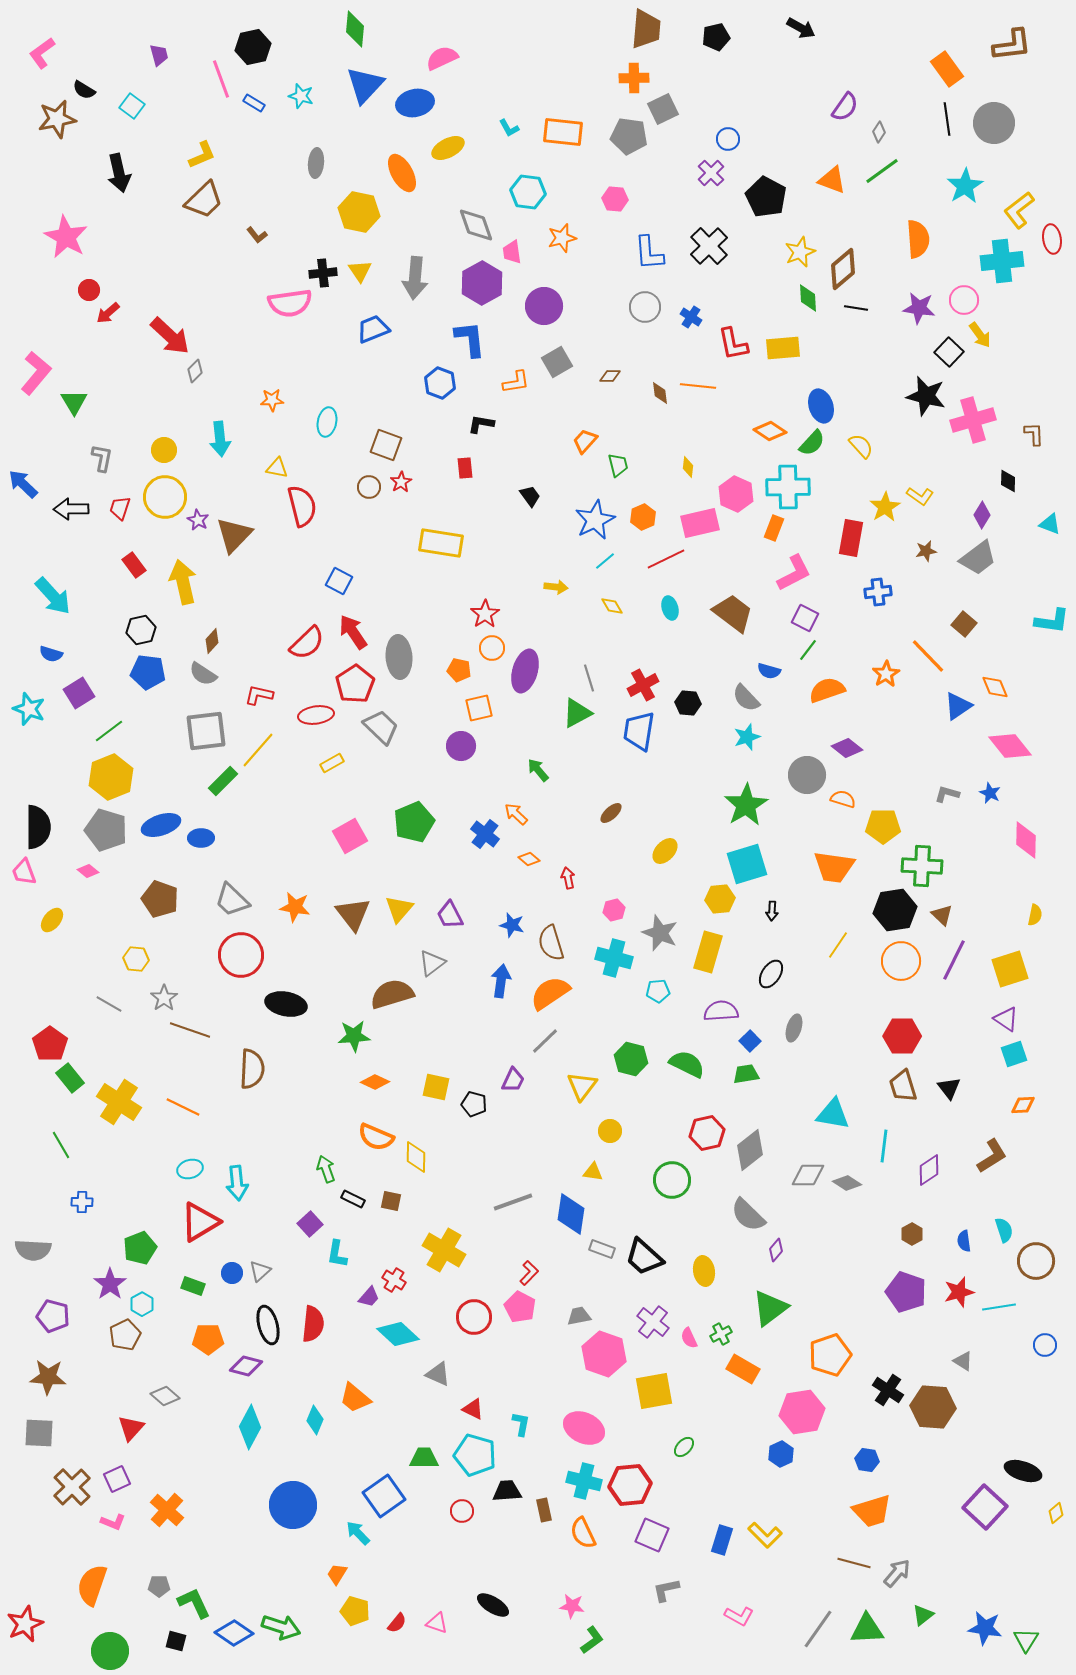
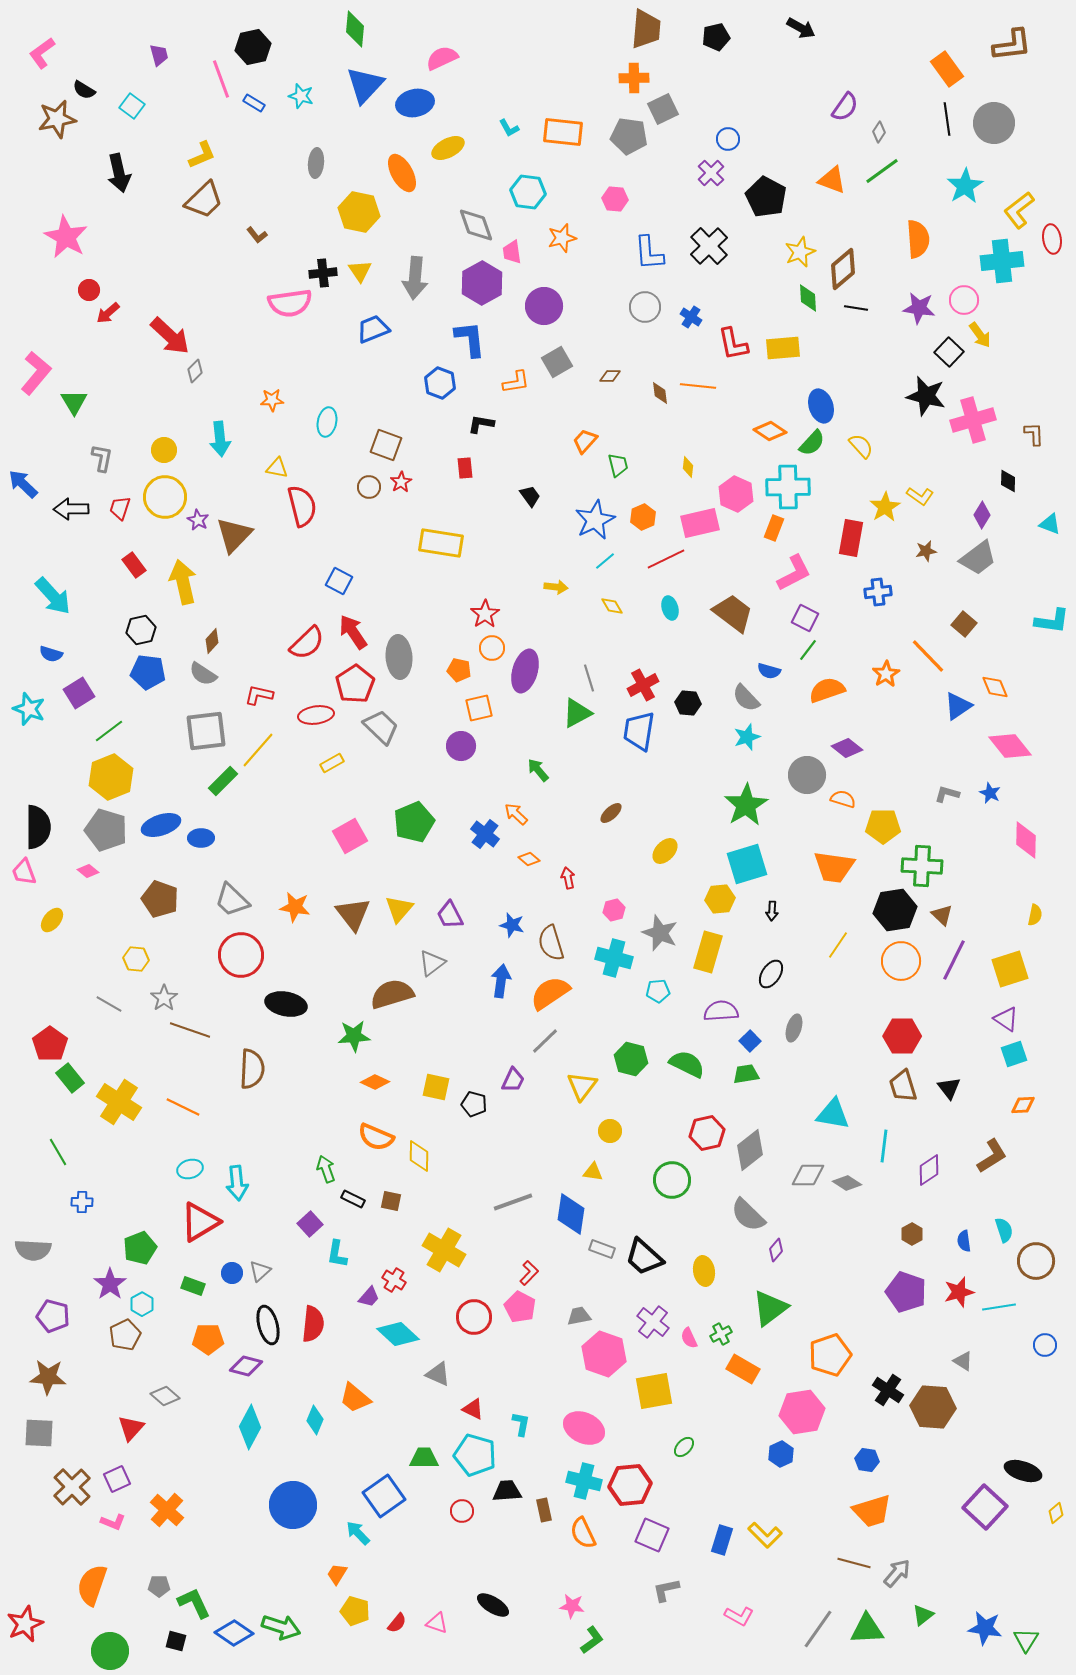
green line at (61, 1145): moved 3 px left, 7 px down
yellow diamond at (416, 1157): moved 3 px right, 1 px up
